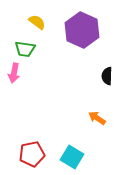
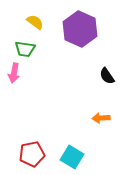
yellow semicircle: moved 2 px left
purple hexagon: moved 2 px left, 1 px up
black semicircle: rotated 36 degrees counterclockwise
orange arrow: moved 4 px right; rotated 36 degrees counterclockwise
